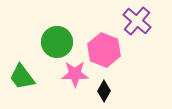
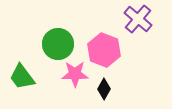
purple cross: moved 1 px right, 2 px up
green circle: moved 1 px right, 2 px down
black diamond: moved 2 px up
